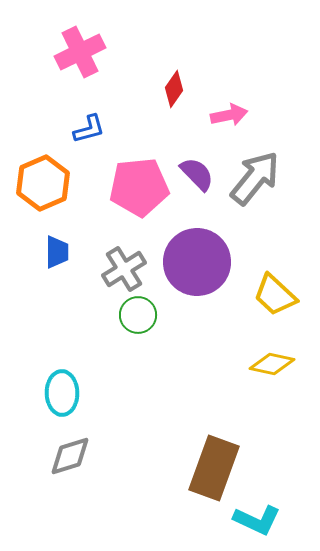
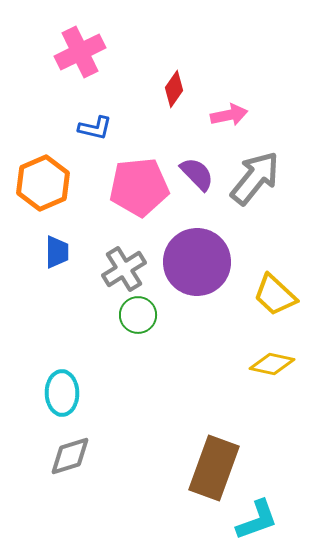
blue L-shape: moved 6 px right, 1 px up; rotated 28 degrees clockwise
cyan L-shape: rotated 45 degrees counterclockwise
